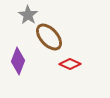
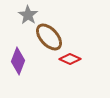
red diamond: moved 5 px up
